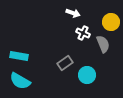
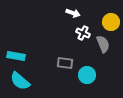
cyan rectangle: moved 3 px left
gray rectangle: rotated 42 degrees clockwise
cyan semicircle: rotated 10 degrees clockwise
